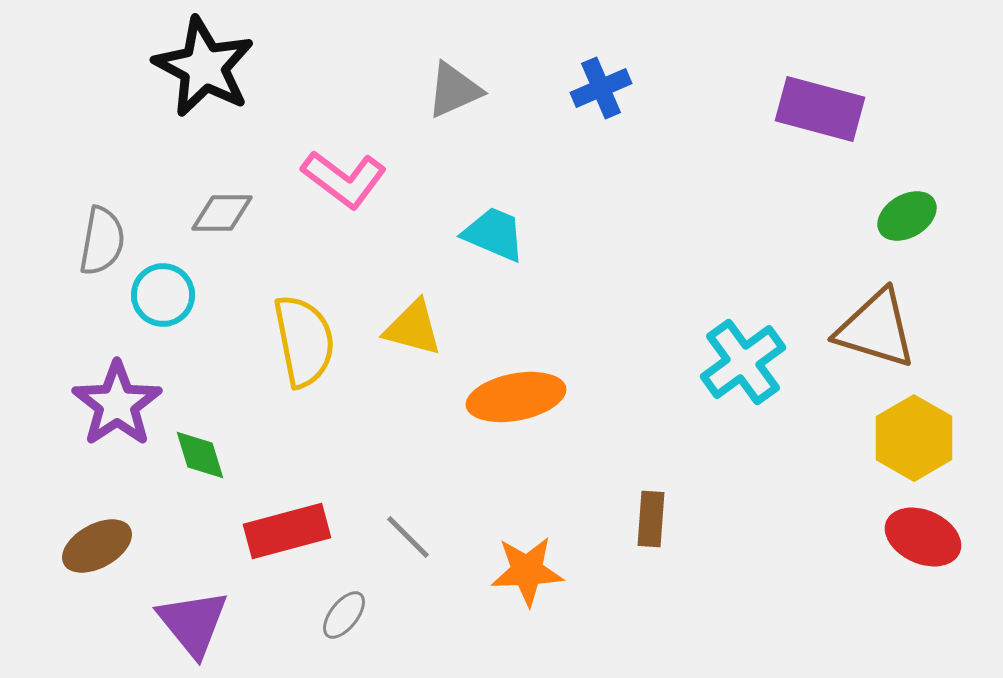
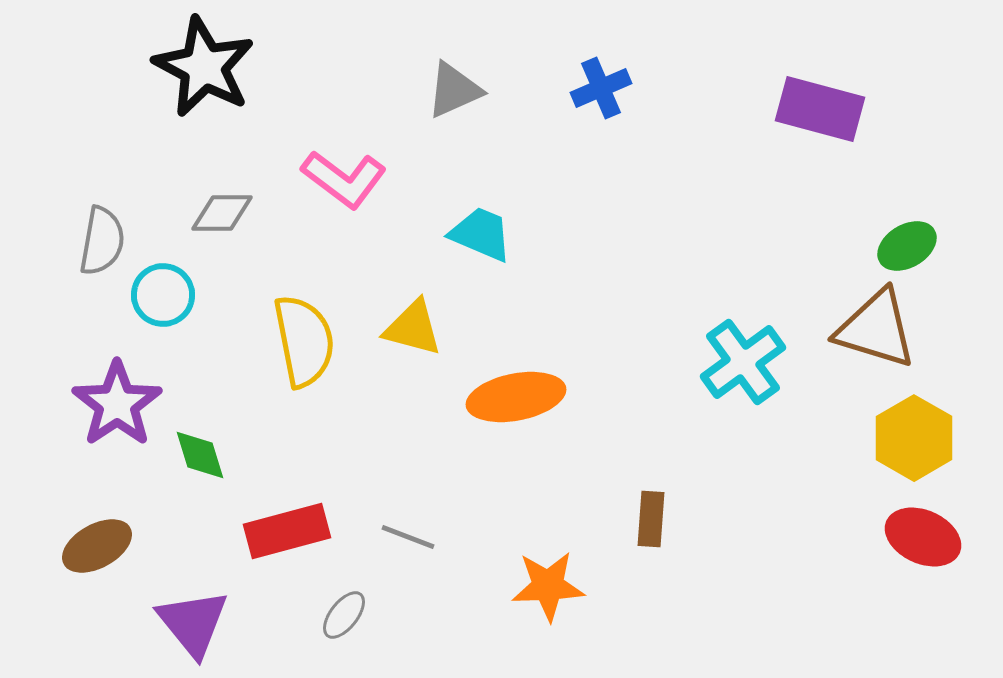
green ellipse: moved 30 px down
cyan trapezoid: moved 13 px left
gray line: rotated 24 degrees counterclockwise
orange star: moved 21 px right, 15 px down
